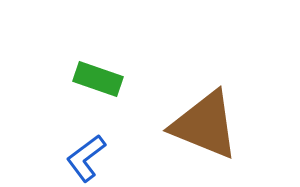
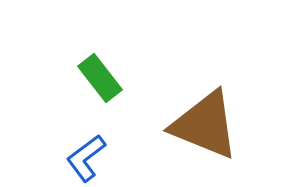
green rectangle: moved 2 px right, 1 px up; rotated 33 degrees clockwise
